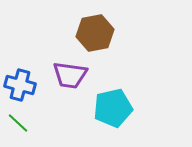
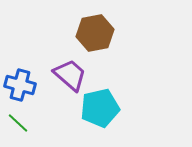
purple trapezoid: rotated 147 degrees counterclockwise
cyan pentagon: moved 13 px left
